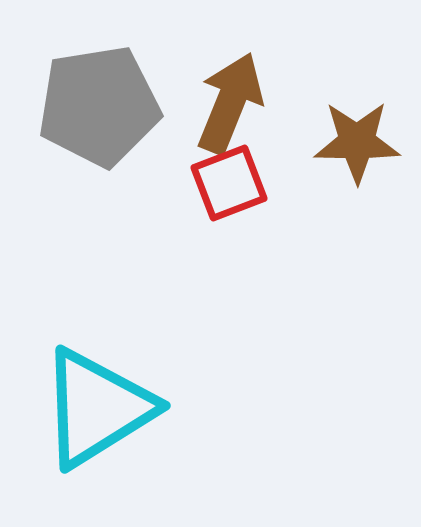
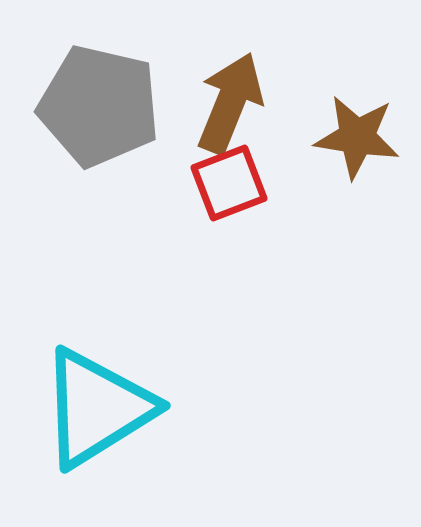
gray pentagon: rotated 22 degrees clockwise
brown star: moved 5 px up; rotated 8 degrees clockwise
